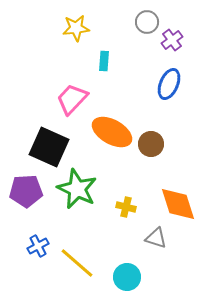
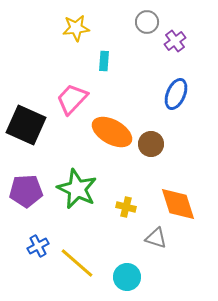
purple cross: moved 3 px right, 1 px down
blue ellipse: moved 7 px right, 10 px down
black square: moved 23 px left, 22 px up
